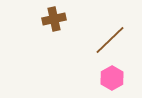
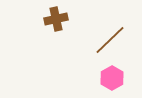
brown cross: moved 2 px right
